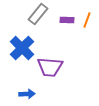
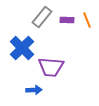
gray rectangle: moved 4 px right, 3 px down
orange line: rotated 42 degrees counterclockwise
purple trapezoid: moved 1 px right
blue arrow: moved 7 px right, 4 px up
